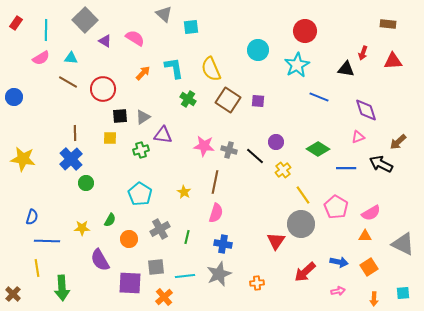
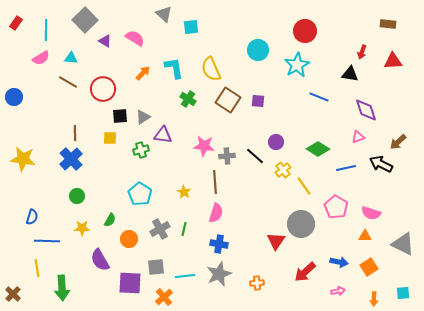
red arrow at (363, 53): moved 1 px left, 1 px up
black triangle at (346, 69): moved 4 px right, 5 px down
gray cross at (229, 150): moved 2 px left, 6 px down; rotated 21 degrees counterclockwise
blue line at (346, 168): rotated 12 degrees counterclockwise
brown line at (215, 182): rotated 15 degrees counterclockwise
green circle at (86, 183): moved 9 px left, 13 px down
yellow line at (303, 195): moved 1 px right, 9 px up
pink semicircle at (371, 213): rotated 48 degrees clockwise
green line at (187, 237): moved 3 px left, 8 px up
blue cross at (223, 244): moved 4 px left
